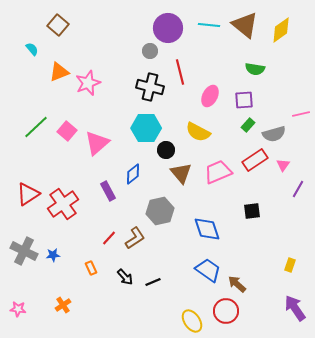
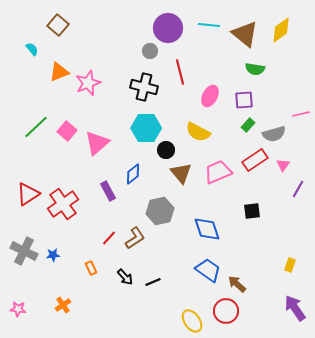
brown triangle at (245, 25): moved 9 px down
black cross at (150, 87): moved 6 px left
